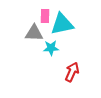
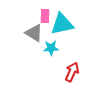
gray triangle: rotated 30 degrees clockwise
